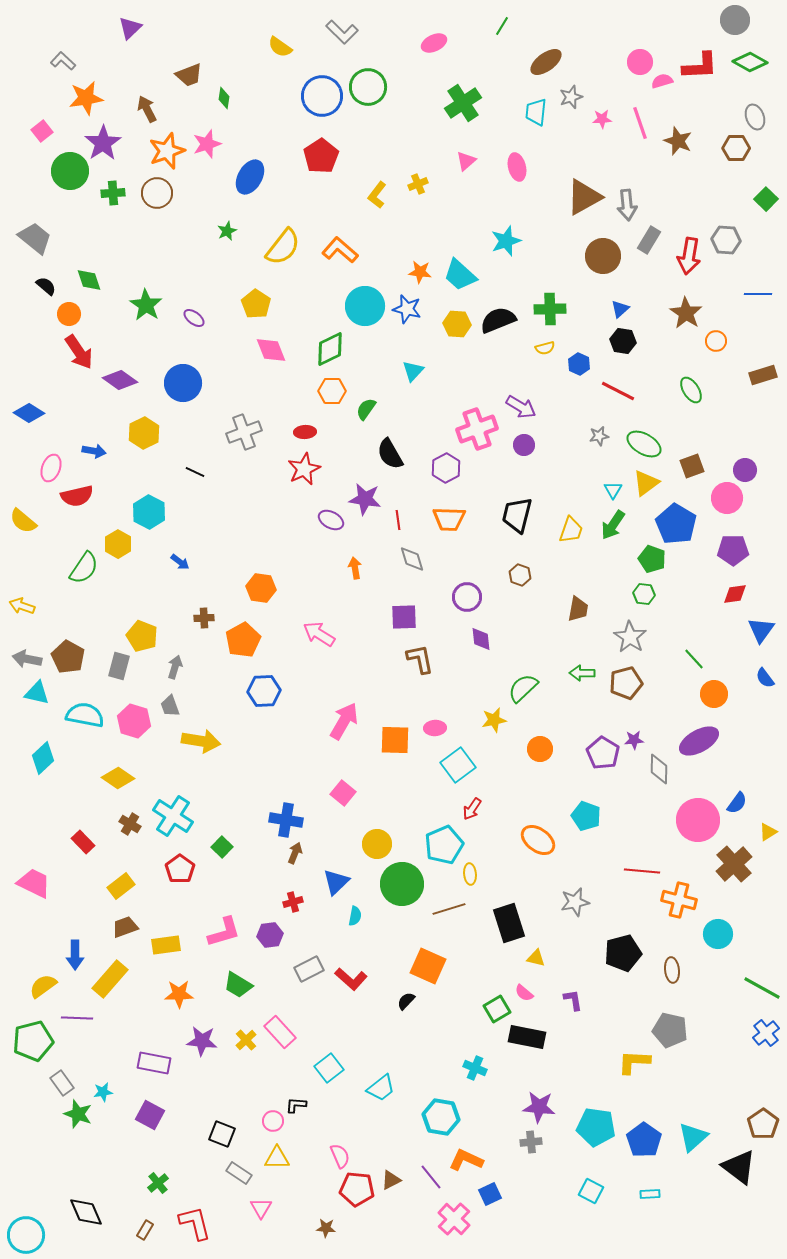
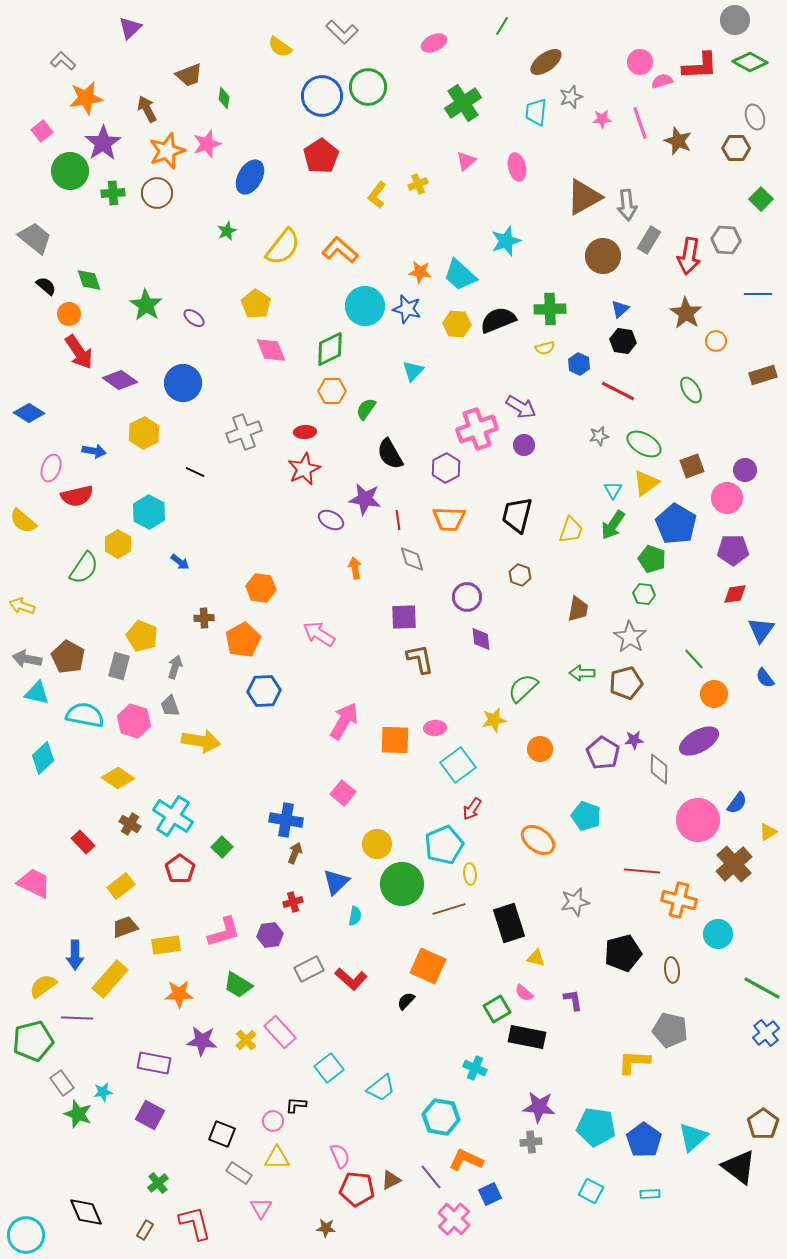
green square at (766, 199): moved 5 px left
